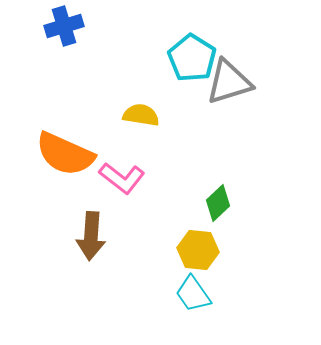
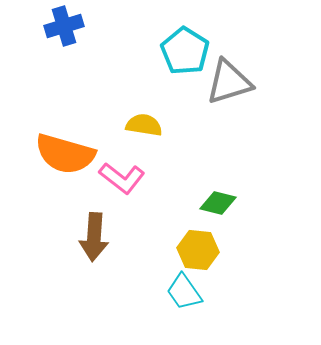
cyan pentagon: moved 7 px left, 7 px up
yellow semicircle: moved 3 px right, 10 px down
orange semicircle: rotated 8 degrees counterclockwise
green diamond: rotated 57 degrees clockwise
brown arrow: moved 3 px right, 1 px down
cyan trapezoid: moved 9 px left, 2 px up
